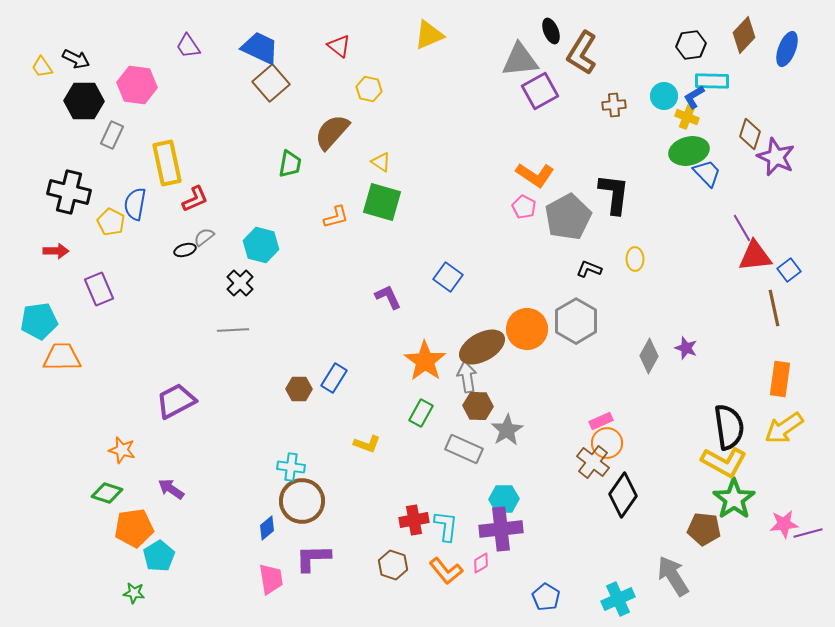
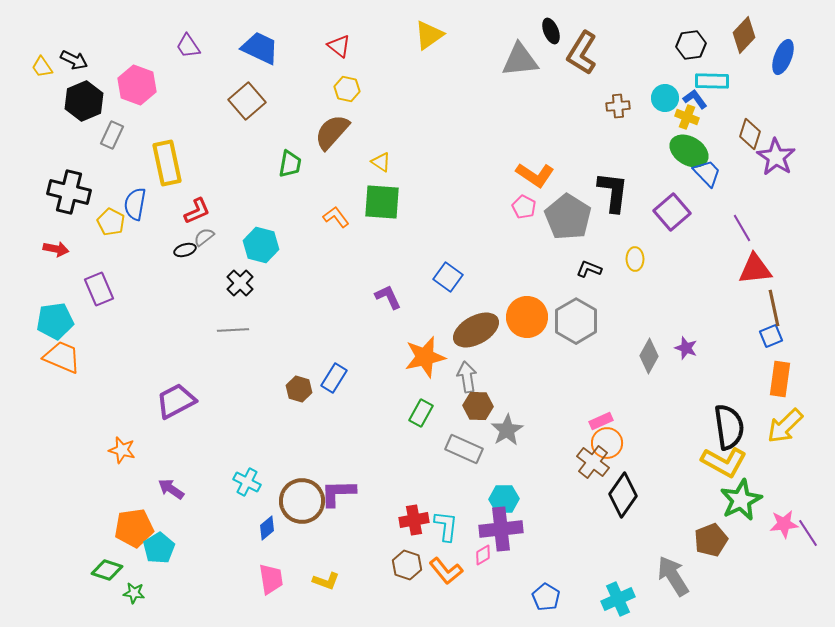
yellow triangle at (429, 35): rotated 12 degrees counterclockwise
blue ellipse at (787, 49): moved 4 px left, 8 px down
black arrow at (76, 59): moved 2 px left, 1 px down
brown square at (271, 83): moved 24 px left, 18 px down
pink hexagon at (137, 85): rotated 12 degrees clockwise
yellow hexagon at (369, 89): moved 22 px left
purple square at (540, 91): moved 132 px right, 121 px down; rotated 12 degrees counterclockwise
cyan circle at (664, 96): moved 1 px right, 2 px down
blue L-shape at (694, 97): moved 1 px right, 2 px down; rotated 85 degrees clockwise
black hexagon at (84, 101): rotated 24 degrees counterclockwise
brown cross at (614, 105): moved 4 px right, 1 px down
green ellipse at (689, 151): rotated 45 degrees clockwise
purple star at (776, 157): rotated 9 degrees clockwise
black L-shape at (614, 194): moved 1 px left, 2 px up
red L-shape at (195, 199): moved 2 px right, 12 px down
green square at (382, 202): rotated 12 degrees counterclockwise
orange L-shape at (336, 217): rotated 112 degrees counterclockwise
gray pentagon at (568, 217): rotated 12 degrees counterclockwise
red arrow at (56, 251): moved 2 px up; rotated 10 degrees clockwise
red triangle at (755, 256): moved 13 px down
blue square at (789, 270): moved 18 px left, 66 px down; rotated 15 degrees clockwise
cyan pentagon at (39, 321): moved 16 px right
orange circle at (527, 329): moved 12 px up
brown ellipse at (482, 347): moved 6 px left, 17 px up
orange trapezoid at (62, 357): rotated 24 degrees clockwise
orange star at (425, 361): moved 4 px up; rotated 24 degrees clockwise
brown hexagon at (299, 389): rotated 15 degrees clockwise
yellow arrow at (784, 428): moved 1 px right, 2 px up; rotated 9 degrees counterclockwise
yellow L-shape at (367, 444): moved 41 px left, 137 px down
cyan cross at (291, 467): moved 44 px left, 15 px down; rotated 20 degrees clockwise
green diamond at (107, 493): moved 77 px down
green star at (734, 499): moved 7 px right, 1 px down; rotated 9 degrees clockwise
brown pentagon at (704, 529): moved 7 px right, 11 px down; rotated 28 degrees counterclockwise
purple line at (808, 533): rotated 72 degrees clockwise
cyan pentagon at (159, 556): moved 8 px up
purple L-shape at (313, 558): moved 25 px right, 65 px up
pink diamond at (481, 563): moved 2 px right, 8 px up
brown hexagon at (393, 565): moved 14 px right
